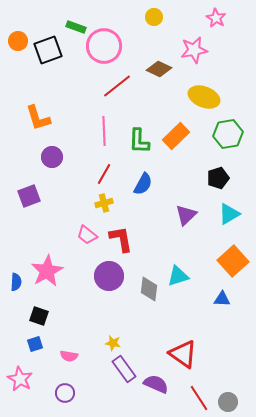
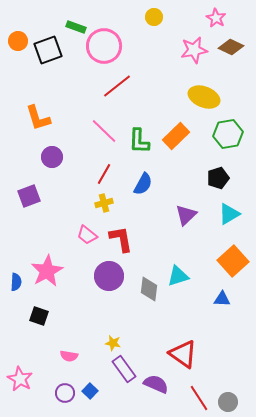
brown diamond at (159, 69): moved 72 px right, 22 px up
pink line at (104, 131): rotated 44 degrees counterclockwise
blue square at (35, 344): moved 55 px right, 47 px down; rotated 28 degrees counterclockwise
